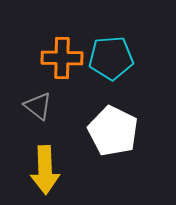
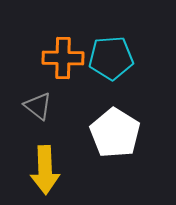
orange cross: moved 1 px right
white pentagon: moved 2 px right, 2 px down; rotated 6 degrees clockwise
